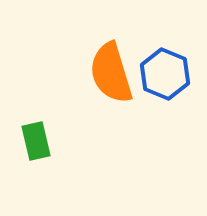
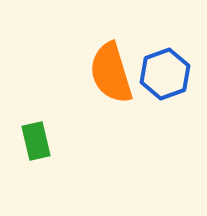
blue hexagon: rotated 18 degrees clockwise
